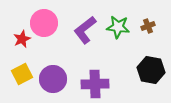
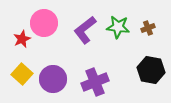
brown cross: moved 2 px down
yellow square: rotated 20 degrees counterclockwise
purple cross: moved 2 px up; rotated 20 degrees counterclockwise
